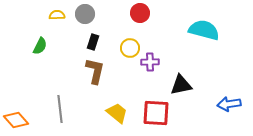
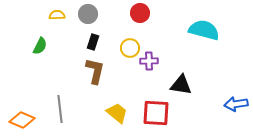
gray circle: moved 3 px right
purple cross: moved 1 px left, 1 px up
black triangle: rotated 20 degrees clockwise
blue arrow: moved 7 px right
orange diamond: moved 6 px right; rotated 25 degrees counterclockwise
